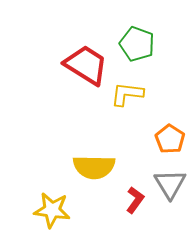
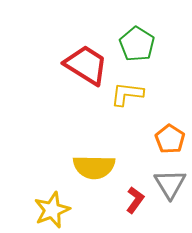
green pentagon: rotated 12 degrees clockwise
yellow star: rotated 30 degrees counterclockwise
